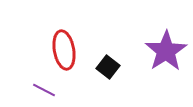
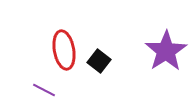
black square: moved 9 px left, 6 px up
